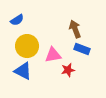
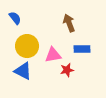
blue semicircle: moved 2 px left, 2 px up; rotated 96 degrees counterclockwise
brown arrow: moved 6 px left, 6 px up
blue rectangle: rotated 21 degrees counterclockwise
red star: moved 1 px left
